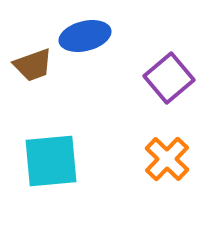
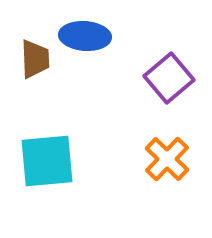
blue ellipse: rotated 18 degrees clockwise
brown trapezoid: moved 2 px right, 6 px up; rotated 72 degrees counterclockwise
cyan square: moved 4 px left
